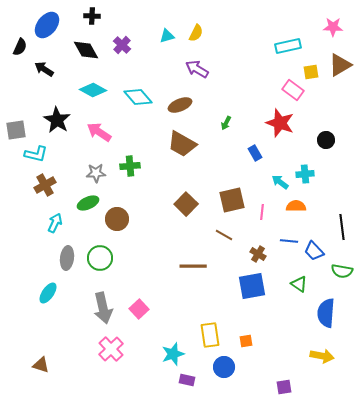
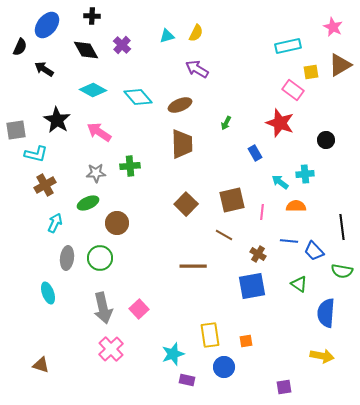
pink star at (333, 27): rotated 24 degrees clockwise
brown trapezoid at (182, 144): rotated 120 degrees counterclockwise
brown circle at (117, 219): moved 4 px down
cyan ellipse at (48, 293): rotated 55 degrees counterclockwise
